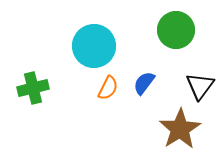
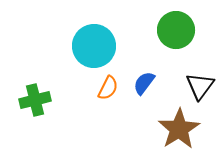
green cross: moved 2 px right, 12 px down
brown star: moved 1 px left
